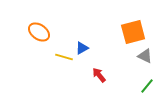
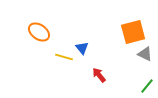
blue triangle: rotated 40 degrees counterclockwise
gray triangle: moved 2 px up
